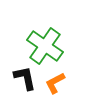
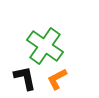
orange L-shape: moved 2 px right, 4 px up
